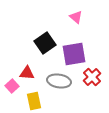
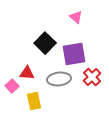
black square: rotated 10 degrees counterclockwise
gray ellipse: moved 2 px up; rotated 15 degrees counterclockwise
